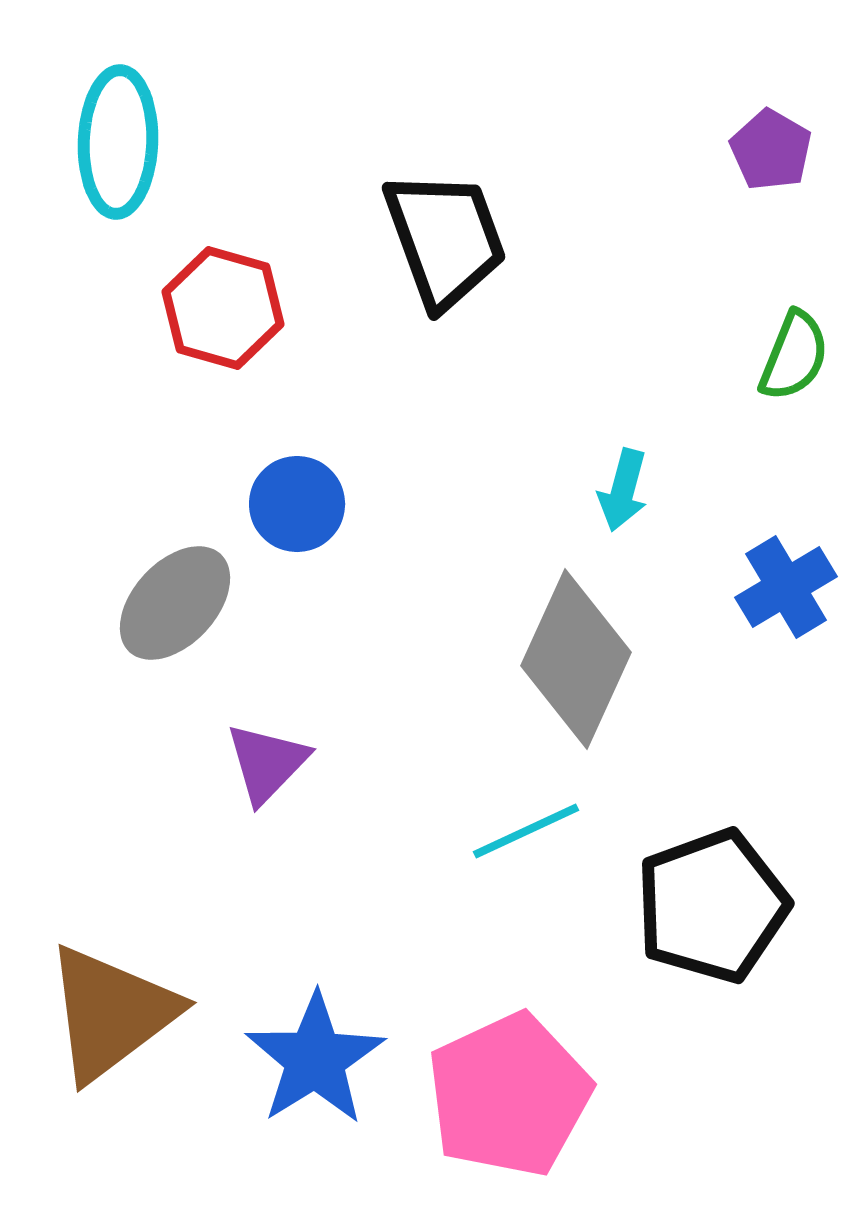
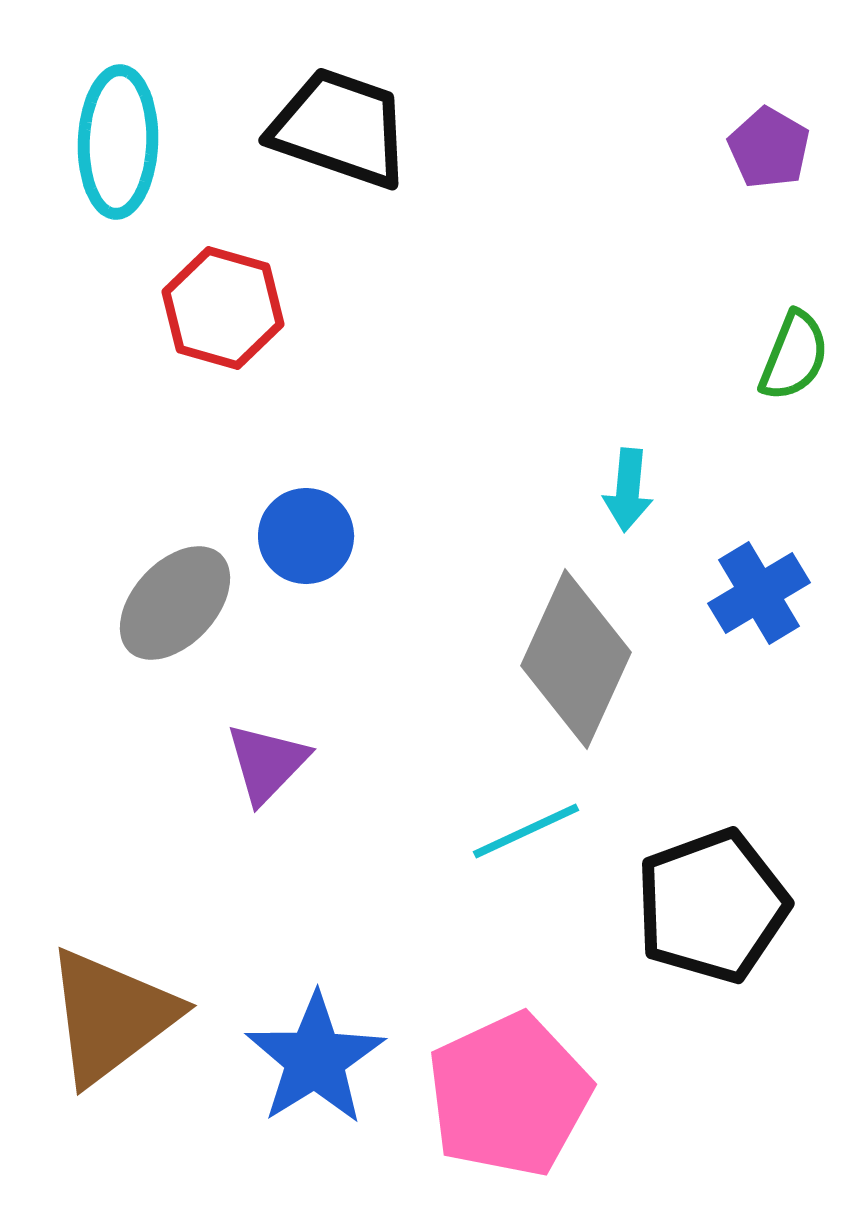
purple pentagon: moved 2 px left, 2 px up
black trapezoid: moved 105 px left, 111 px up; rotated 51 degrees counterclockwise
cyan arrow: moved 5 px right; rotated 10 degrees counterclockwise
blue circle: moved 9 px right, 32 px down
blue cross: moved 27 px left, 6 px down
brown triangle: moved 3 px down
